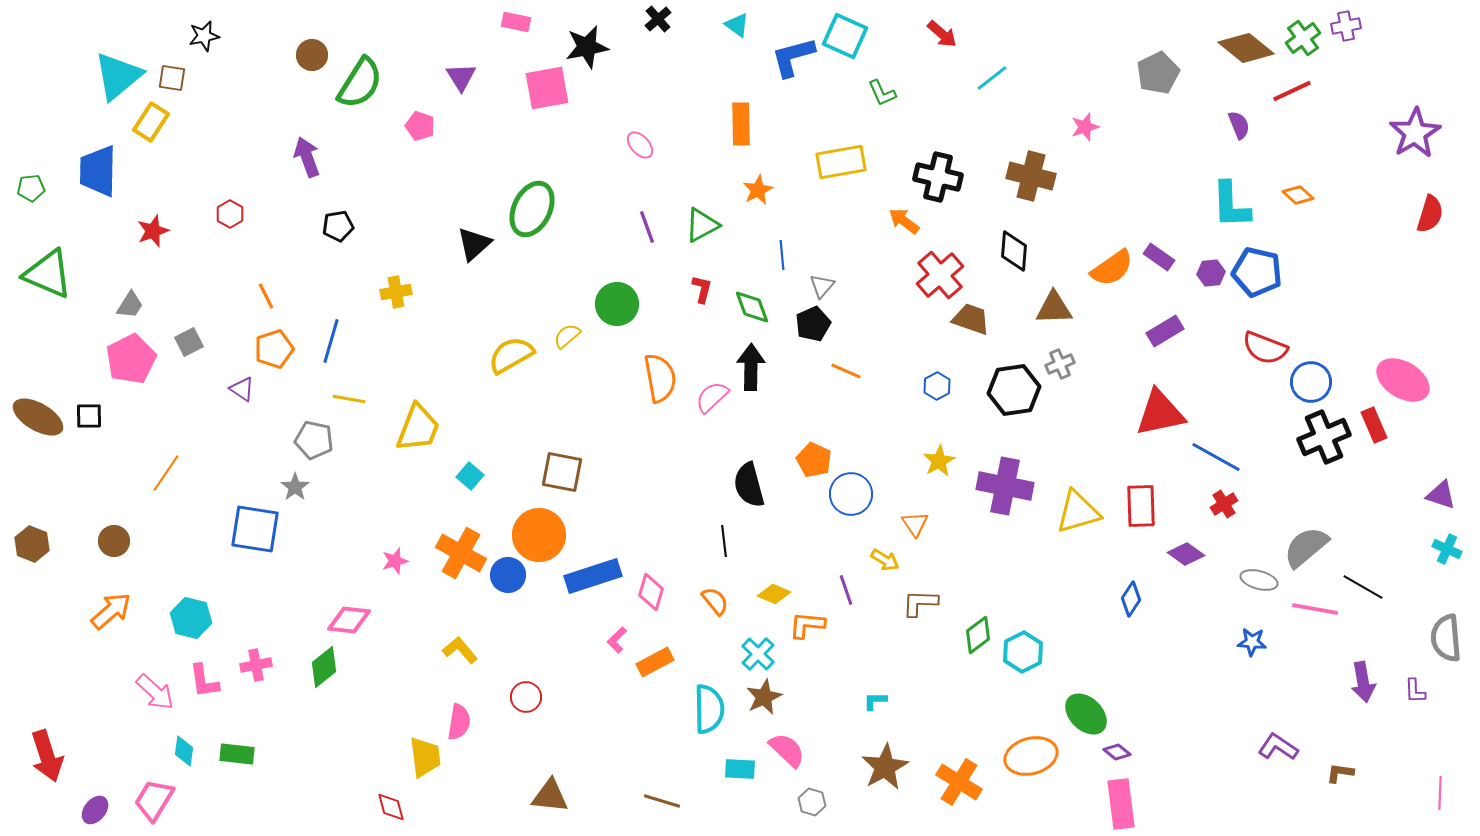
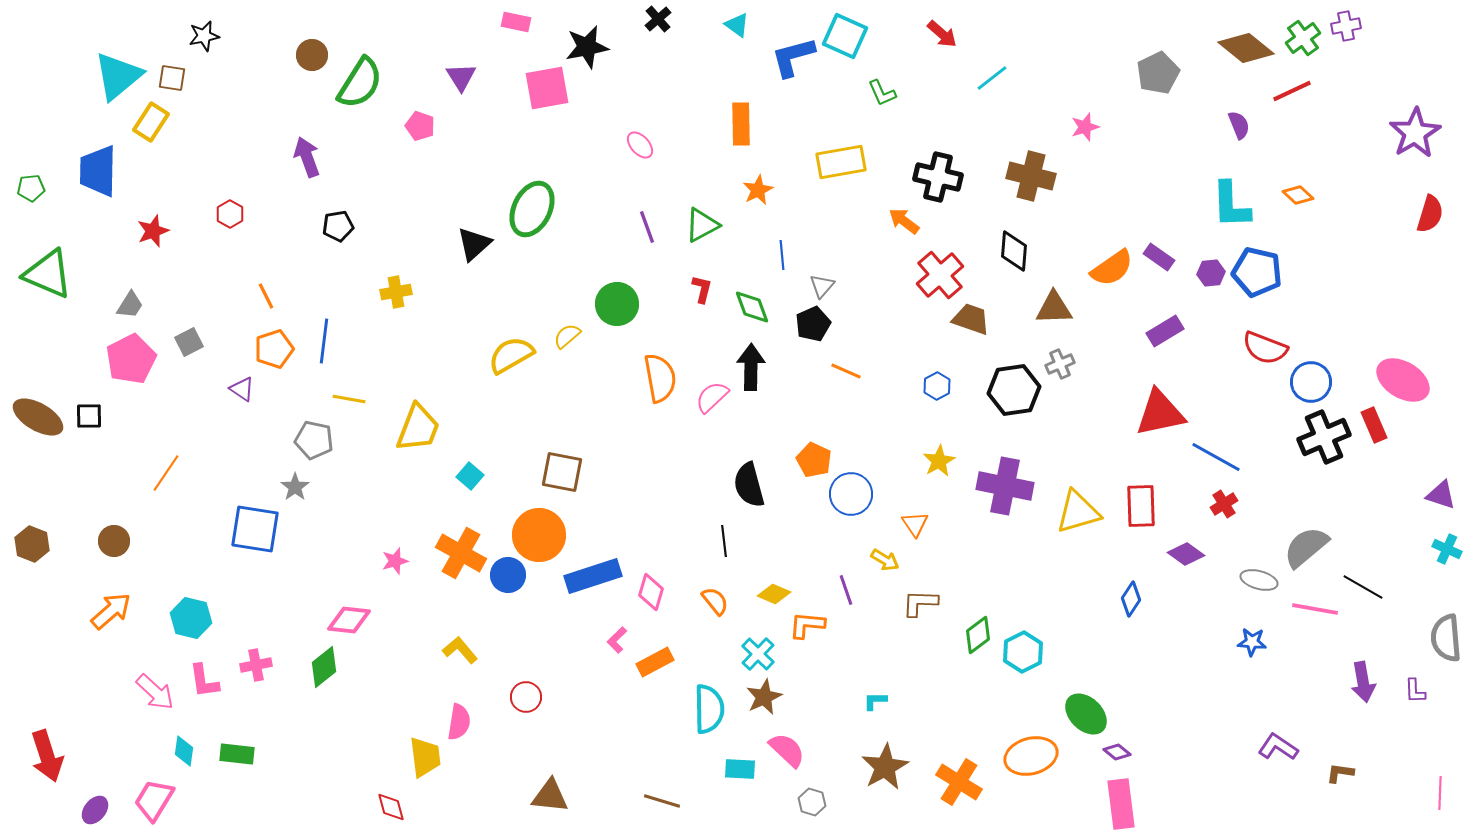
blue line at (331, 341): moved 7 px left; rotated 9 degrees counterclockwise
